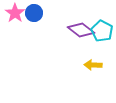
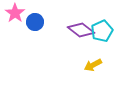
blue circle: moved 1 px right, 9 px down
cyan pentagon: rotated 20 degrees clockwise
yellow arrow: rotated 30 degrees counterclockwise
